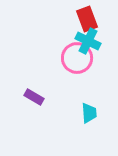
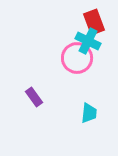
red rectangle: moved 7 px right, 3 px down
purple rectangle: rotated 24 degrees clockwise
cyan trapezoid: rotated 10 degrees clockwise
